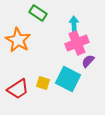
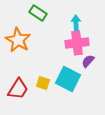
cyan arrow: moved 2 px right, 1 px up
pink cross: rotated 15 degrees clockwise
red trapezoid: rotated 25 degrees counterclockwise
